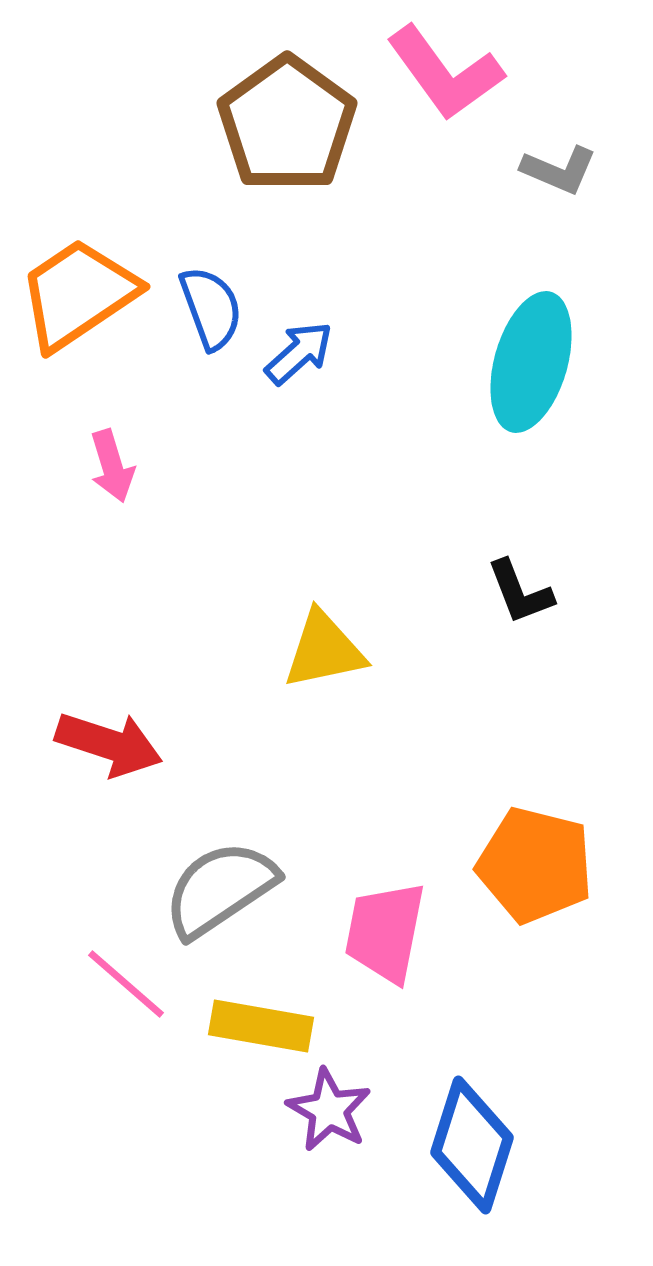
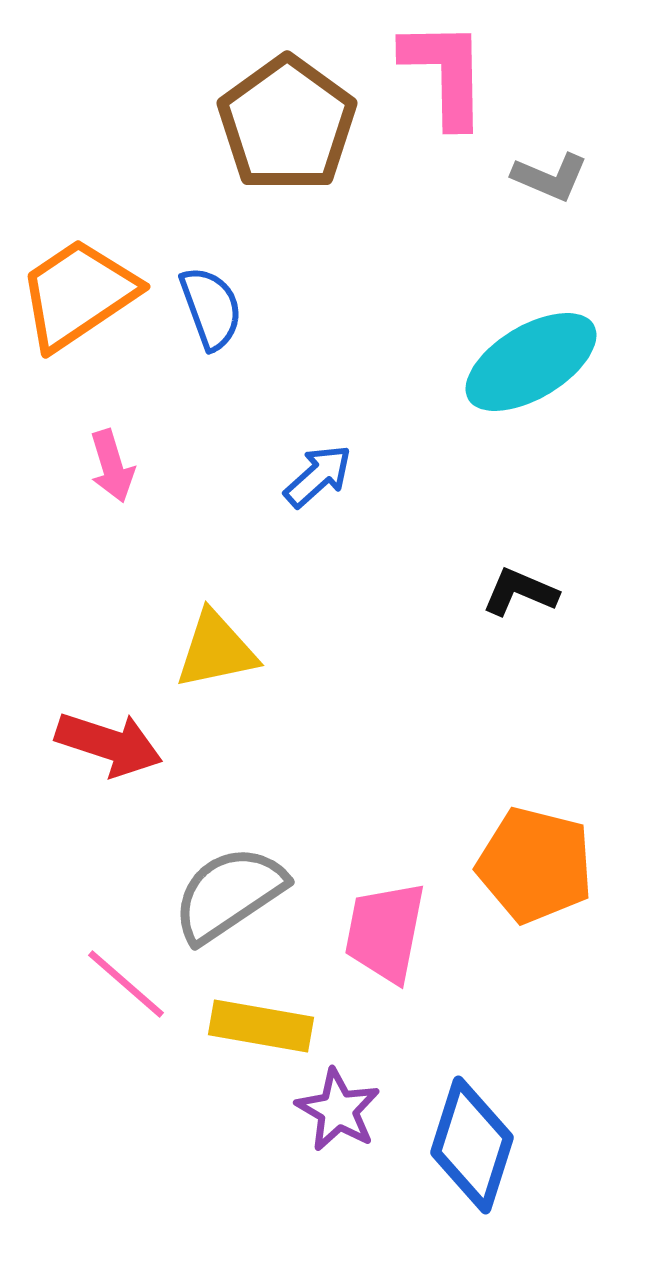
pink L-shape: rotated 145 degrees counterclockwise
gray L-shape: moved 9 px left, 7 px down
blue arrow: moved 19 px right, 123 px down
cyan ellipse: rotated 43 degrees clockwise
black L-shape: rotated 134 degrees clockwise
yellow triangle: moved 108 px left
gray semicircle: moved 9 px right, 5 px down
purple star: moved 9 px right
